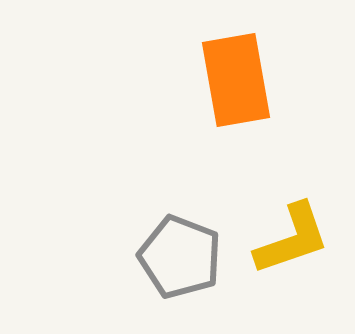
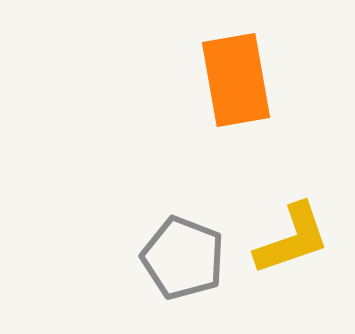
gray pentagon: moved 3 px right, 1 px down
